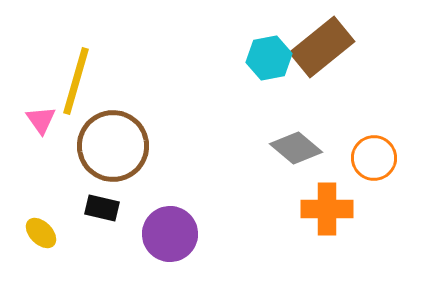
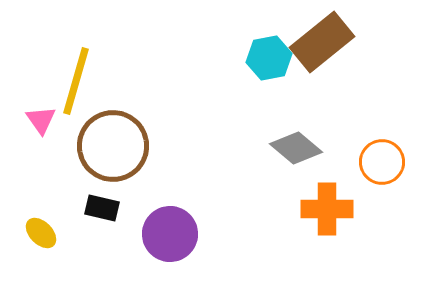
brown rectangle: moved 5 px up
orange circle: moved 8 px right, 4 px down
